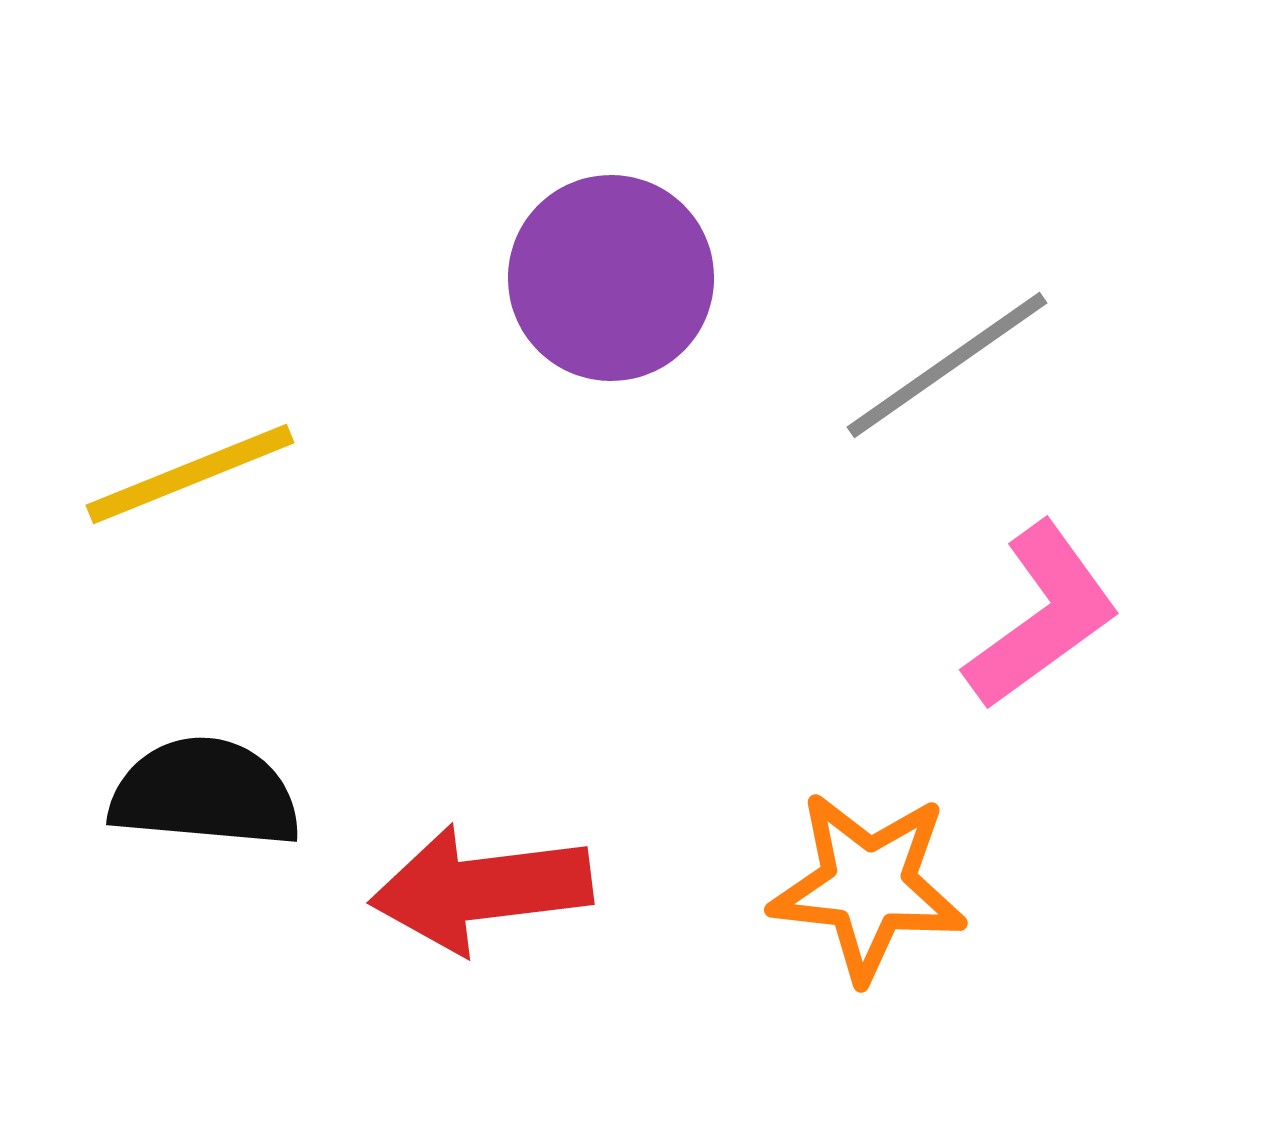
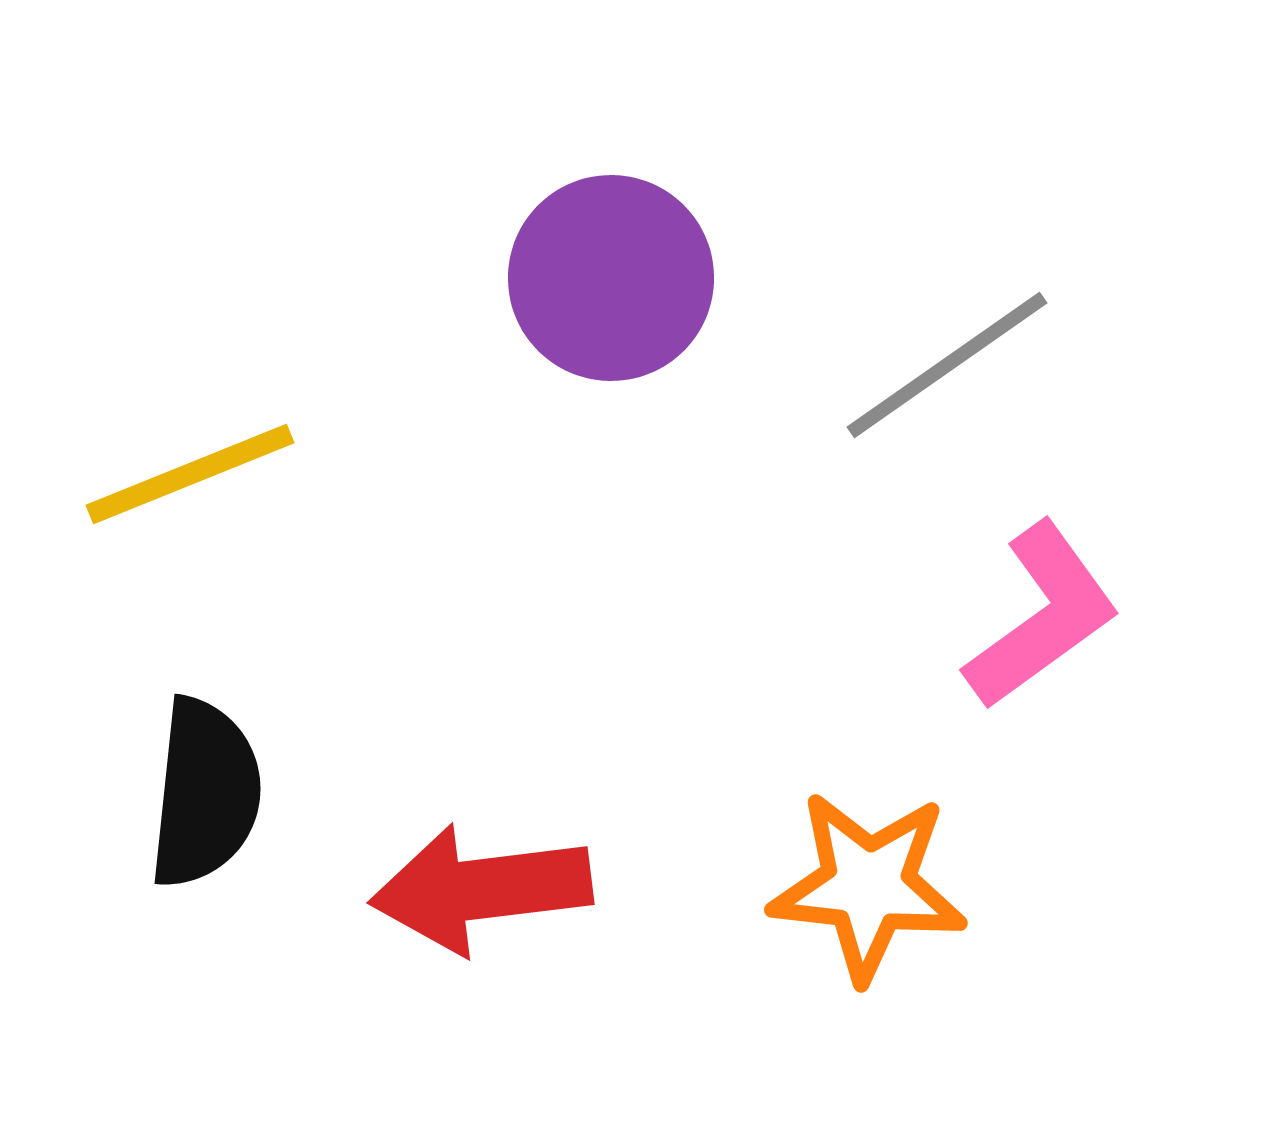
black semicircle: rotated 91 degrees clockwise
